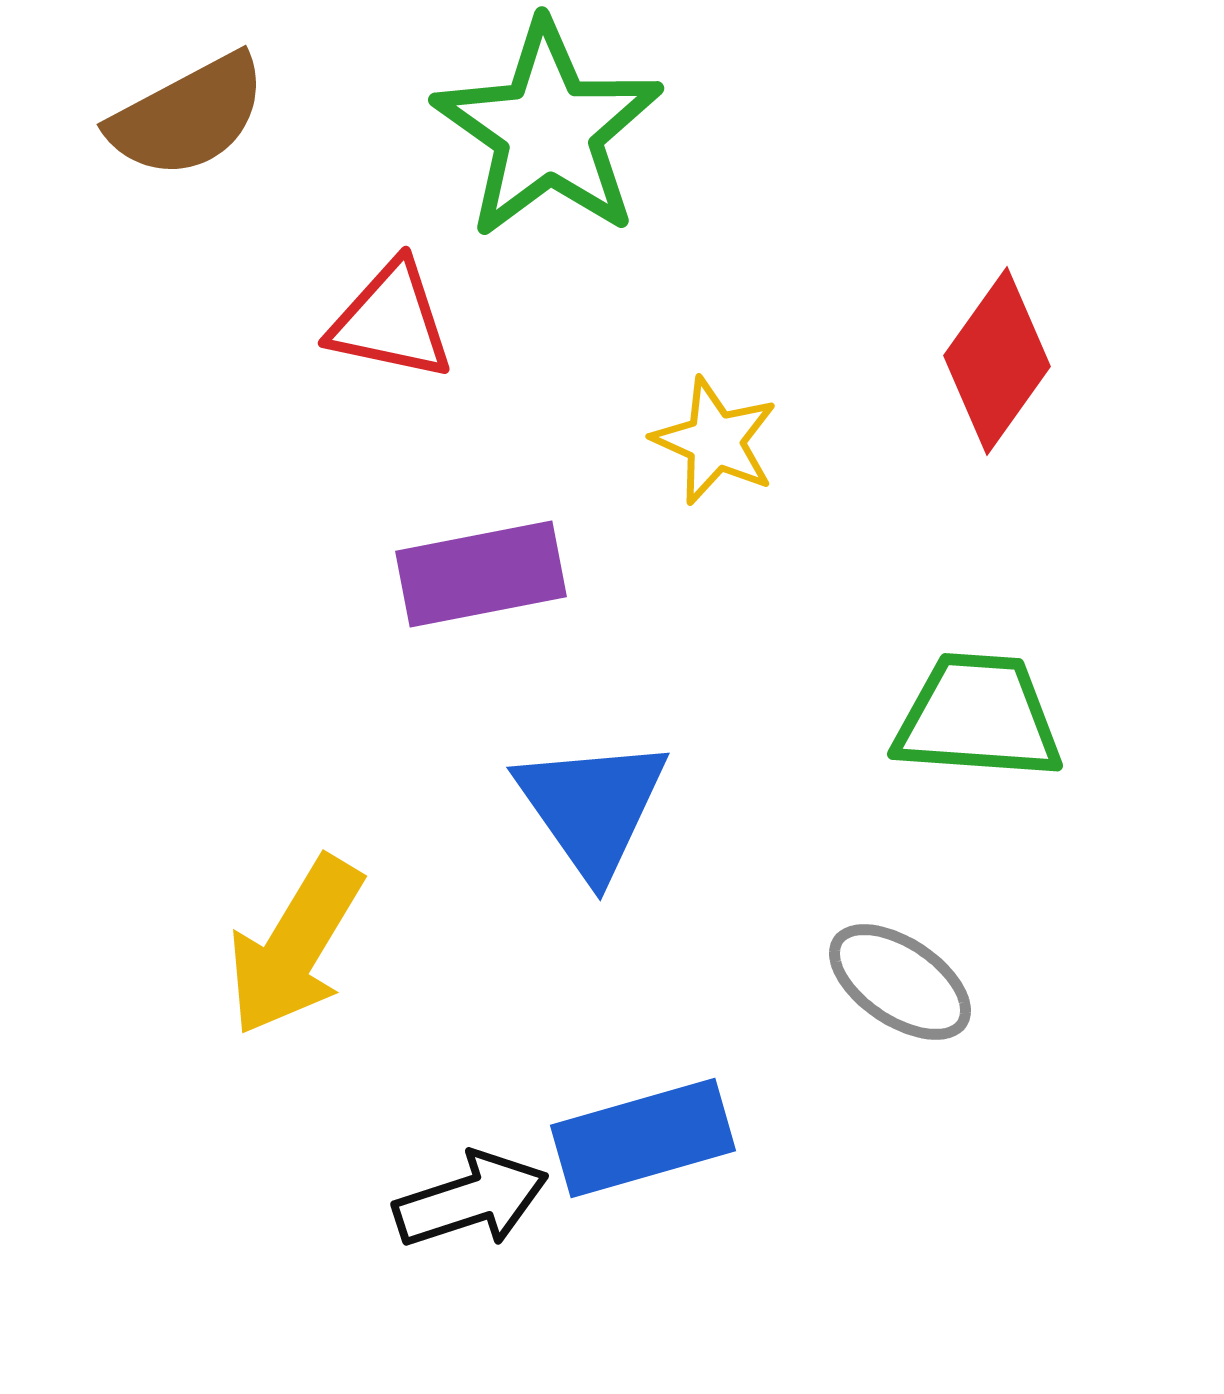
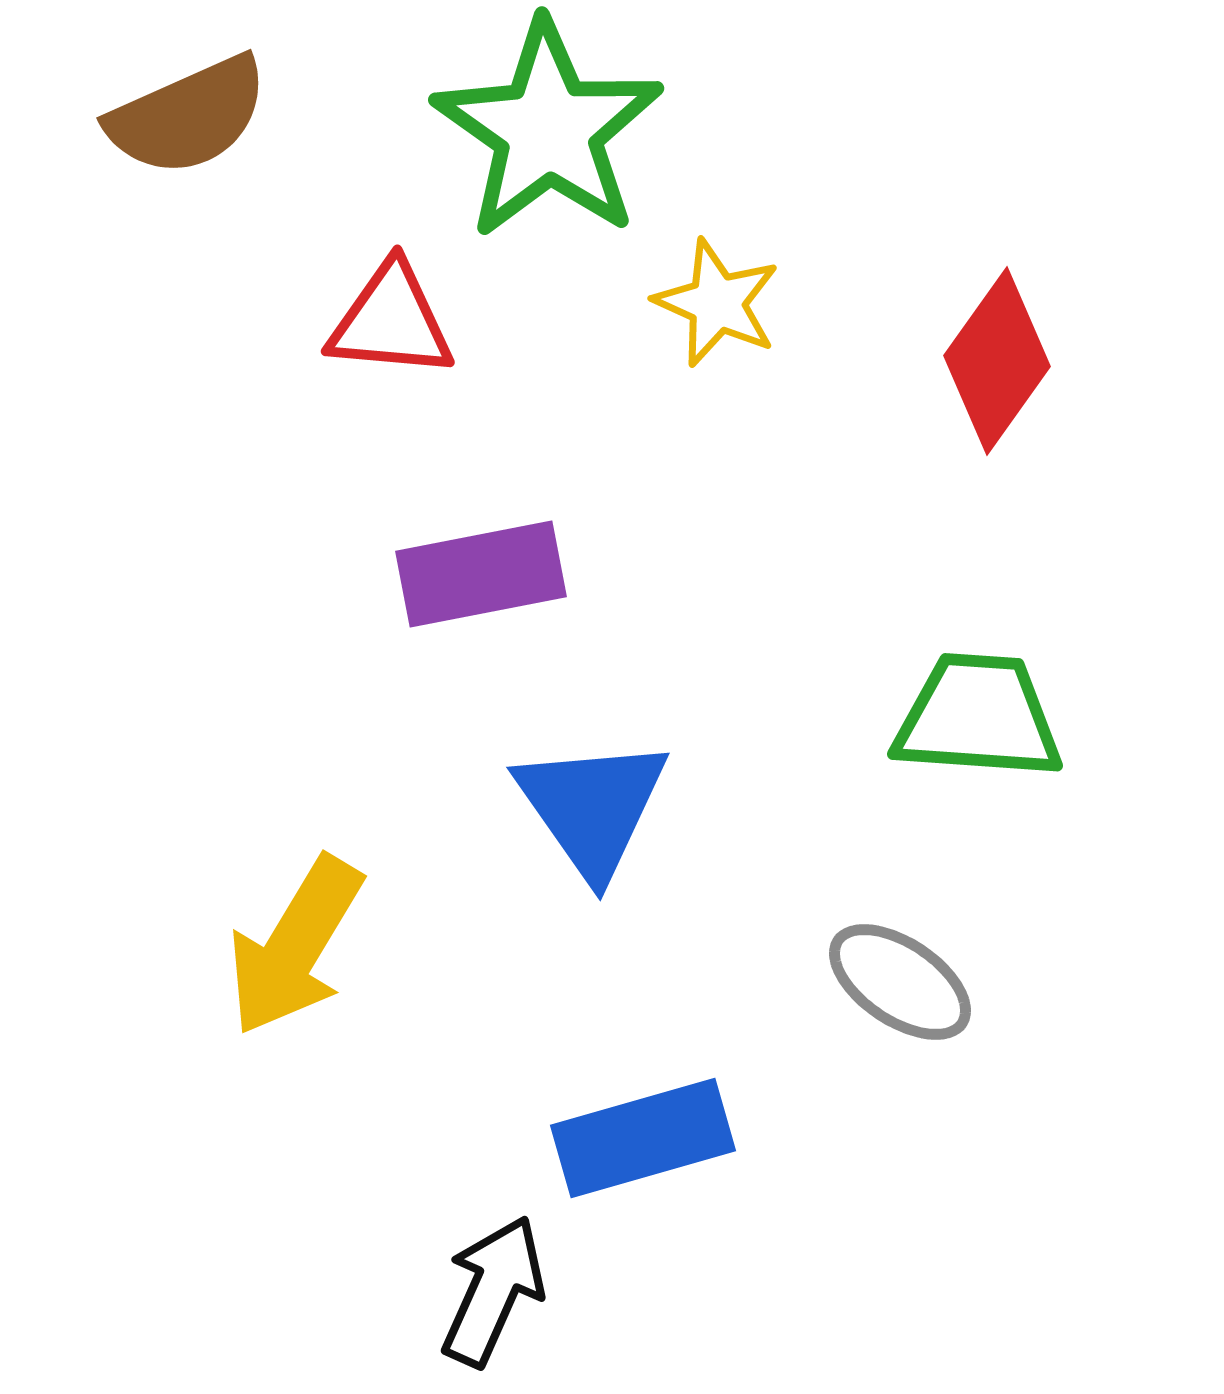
brown semicircle: rotated 4 degrees clockwise
red triangle: rotated 7 degrees counterclockwise
yellow star: moved 2 px right, 138 px up
black arrow: moved 22 px right, 91 px down; rotated 48 degrees counterclockwise
